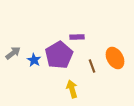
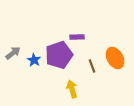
purple pentagon: rotated 12 degrees clockwise
